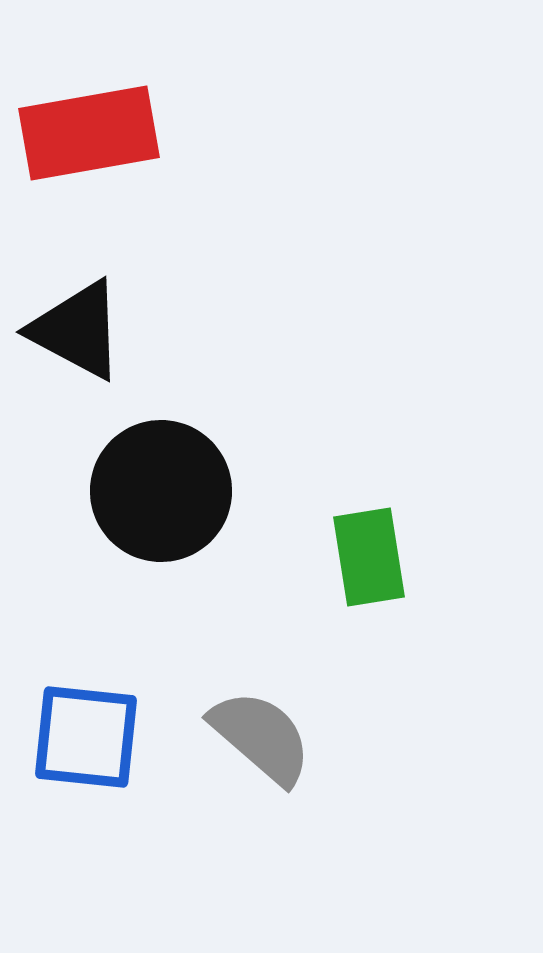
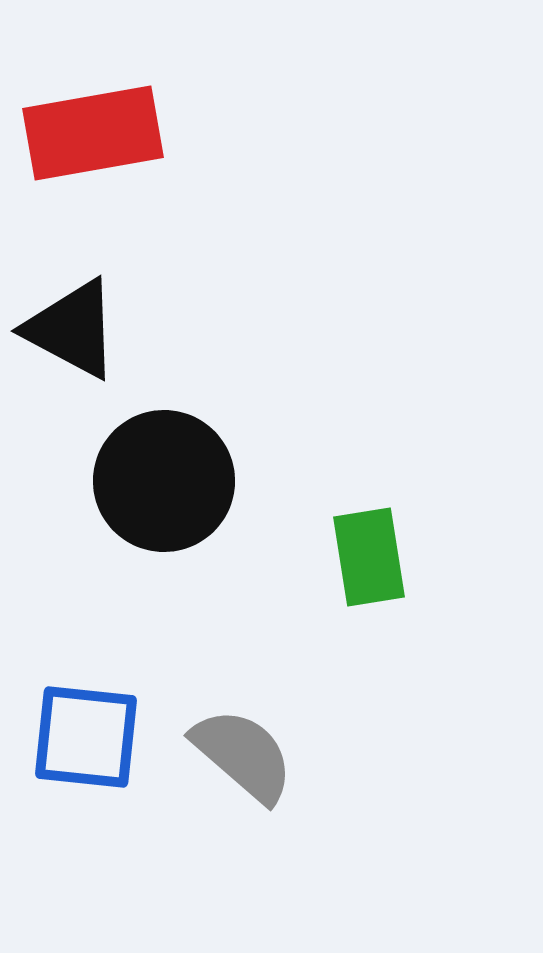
red rectangle: moved 4 px right
black triangle: moved 5 px left, 1 px up
black circle: moved 3 px right, 10 px up
gray semicircle: moved 18 px left, 18 px down
